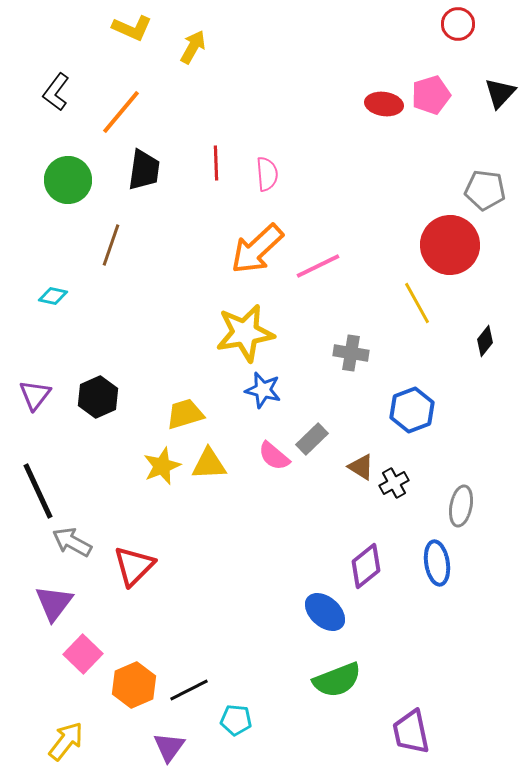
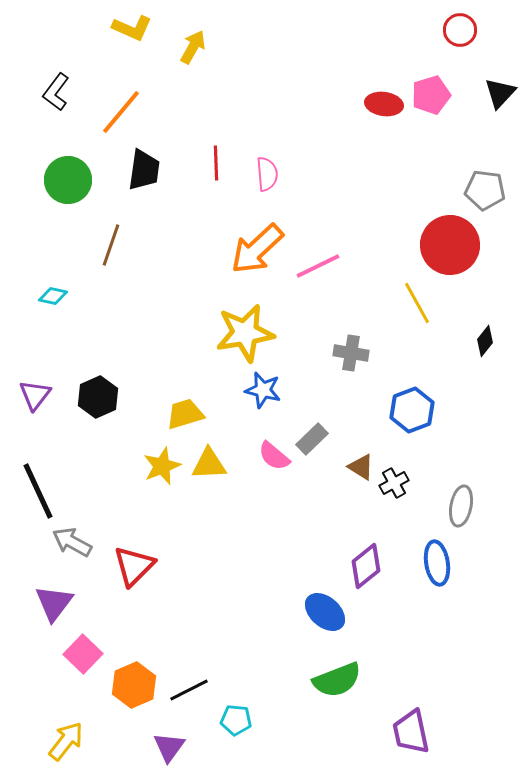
red circle at (458, 24): moved 2 px right, 6 px down
